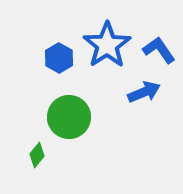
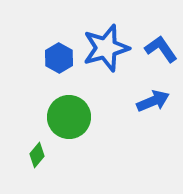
blue star: moved 1 px left, 3 px down; rotated 18 degrees clockwise
blue L-shape: moved 2 px right, 1 px up
blue arrow: moved 9 px right, 9 px down
